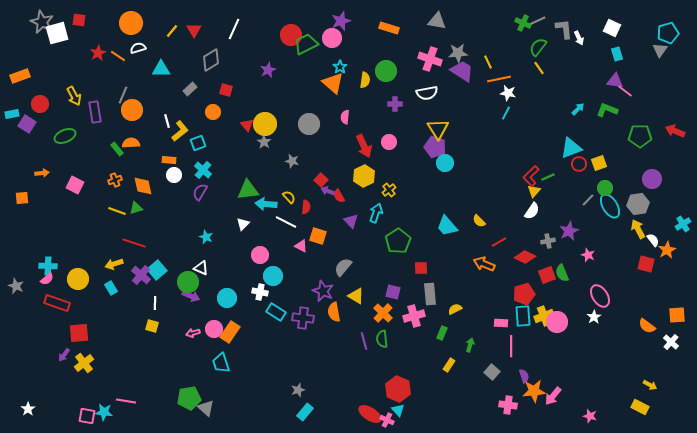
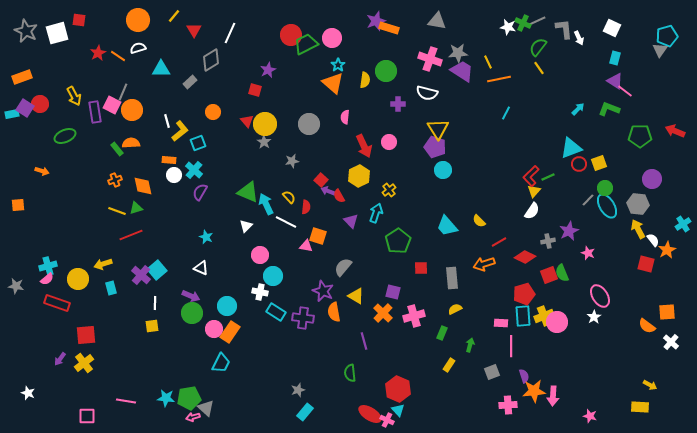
purple star at (341, 21): moved 35 px right
gray star at (42, 22): moved 16 px left, 9 px down
orange circle at (131, 23): moved 7 px right, 3 px up
white line at (234, 29): moved 4 px left, 4 px down
yellow line at (172, 31): moved 2 px right, 15 px up
cyan pentagon at (668, 33): moved 1 px left, 3 px down
cyan rectangle at (617, 54): moved 2 px left, 4 px down; rotated 32 degrees clockwise
cyan star at (340, 67): moved 2 px left, 2 px up
orange rectangle at (20, 76): moved 2 px right, 1 px down
purple triangle at (615, 81): rotated 24 degrees clockwise
gray rectangle at (190, 89): moved 7 px up
red square at (226, 90): moved 29 px right
white semicircle at (427, 93): rotated 25 degrees clockwise
white star at (508, 93): moved 66 px up
gray line at (123, 95): moved 3 px up
purple cross at (395, 104): moved 3 px right
green L-shape at (607, 110): moved 2 px right, 1 px up
purple square at (27, 124): moved 2 px left, 16 px up
red triangle at (247, 125): moved 4 px up
gray star at (292, 161): rotated 24 degrees counterclockwise
cyan circle at (445, 163): moved 2 px left, 7 px down
cyan cross at (203, 170): moved 9 px left
orange arrow at (42, 173): moved 2 px up; rotated 24 degrees clockwise
yellow hexagon at (364, 176): moved 5 px left
pink square at (75, 185): moved 37 px right, 80 px up
green triangle at (248, 190): moved 2 px down; rotated 30 degrees clockwise
orange square at (22, 198): moved 4 px left, 7 px down
cyan arrow at (266, 204): rotated 60 degrees clockwise
gray hexagon at (638, 204): rotated 15 degrees clockwise
cyan ellipse at (610, 206): moved 3 px left
white triangle at (243, 224): moved 3 px right, 2 px down
red line at (134, 243): moved 3 px left, 8 px up; rotated 40 degrees counterclockwise
pink triangle at (301, 246): moved 5 px right; rotated 16 degrees counterclockwise
pink star at (588, 255): moved 2 px up
yellow arrow at (114, 264): moved 11 px left
orange arrow at (484, 264): rotated 40 degrees counterclockwise
cyan cross at (48, 266): rotated 18 degrees counterclockwise
red square at (547, 275): moved 2 px right
green circle at (188, 282): moved 4 px right, 31 px down
gray star at (16, 286): rotated 14 degrees counterclockwise
cyan rectangle at (111, 288): rotated 16 degrees clockwise
gray rectangle at (430, 294): moved 22 px right, 16 px up
cyan circle at (227, 298): moved 8 px down
orange square at (677, 315): moved 10 px left, 3 px up
yellow square at (152, 326): rotated 24 degrees counterclockwise
red square at (79, 333): moved 7 px right, 2 px down
pink arrow at (193, 333): moved 84 px down
green semicircle at (382, 339): moved 32 px left, 34 px down
purple arrow at (64, 355): moved 4 px left, 4 px down
cyan trapezoid at (221, 363): rotated 135 degrees counterclockwise
gray square at (492, 372): rotated 28 degrees clockwise
pink arrow at (553, 396): rotated 36 degrees counterclockwise
pink cross at (508, 405): rotated 12 degrees counterclockwise
yellow rectangle at (640, 407): rotated 24 degrees counterclockwise
white star at (28, 409): moved 16 px up; rotated 16 degrees counterclockwise
cyan star at (104, 412): moved 62 px right, 14 px up
pink square at (87, 416): rotated 12 degrees counterclockwise
